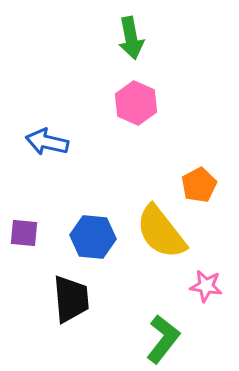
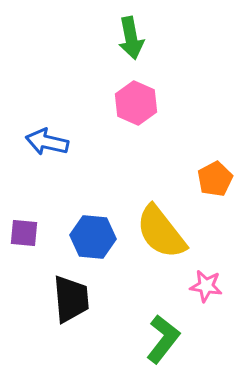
orange pentagon: moved 16 px right, 6 px up
